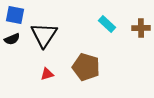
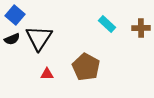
blue square: rotated 30 degrees clockwise
black triangle: moved 5 px left, 3 px down
brown pentagon: rotated 12 degrees clockwise
red triangle: rotated 16 degrees clockwise
